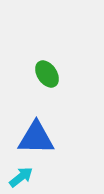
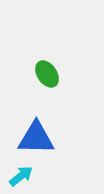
cyan arrow: moved 1 px up
